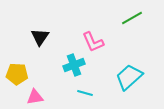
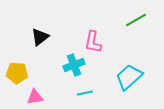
green line: moved 4 px right, 2 px down
black triangle: rotated 18 degrees clockwise
pink L-shape: rotated 35 degrees clockwise
yellow pentagon: moved 1 px up
cyan line: rotated 28 degrees counterclockwise
